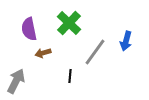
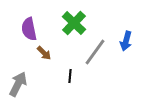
green cross: moved 5 px right
brown arrow: moved 1 px right; rotated 119 degrees counterclockwise
gray arrow: moved 2 px right, 3 px down
